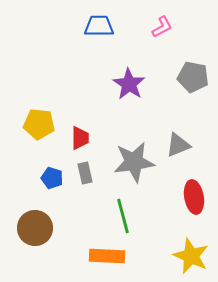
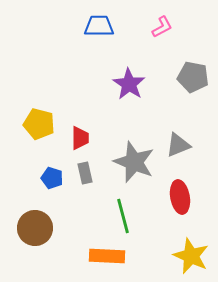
yellow pentagon: rotated 8 degrees clockwise
gray star: rotated 30 degrees clockwise
red ellipse: moved 14 px left
